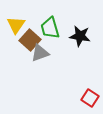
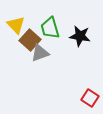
yellow triangle: rotated 18 degrees counterclockwise
